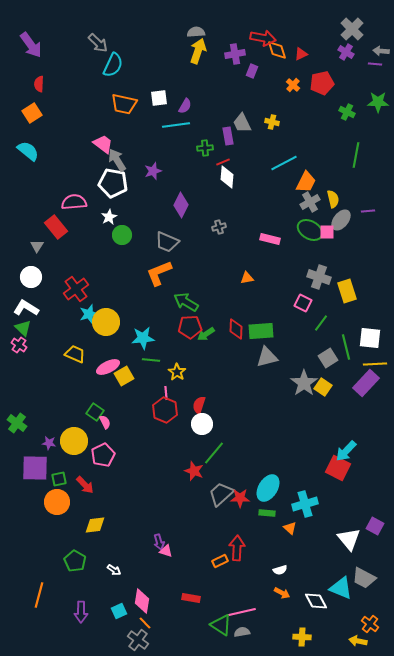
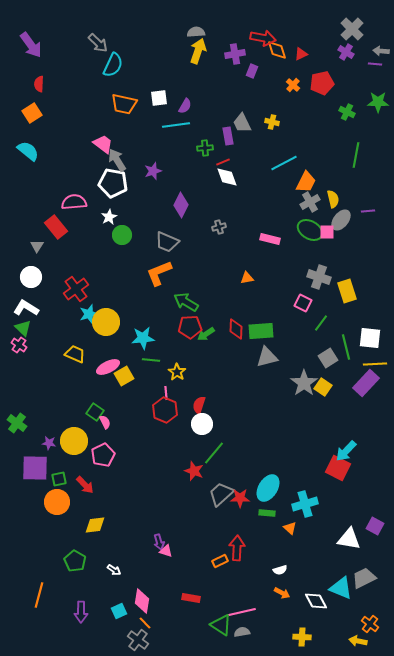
white diamond at (227, 177): rotated 25 degrees counterclockwise
white triangle at (349, 539): rotated 40 degrees counterclockwise
gray trapezoid at (364, 578): rotated 125 degrees clockwise
